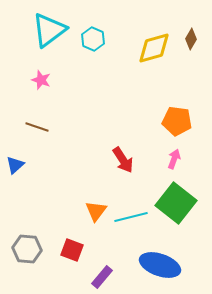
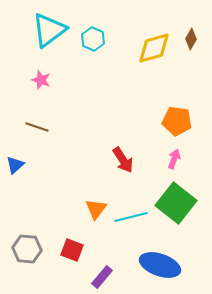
orange triangle: moved 2 px up
